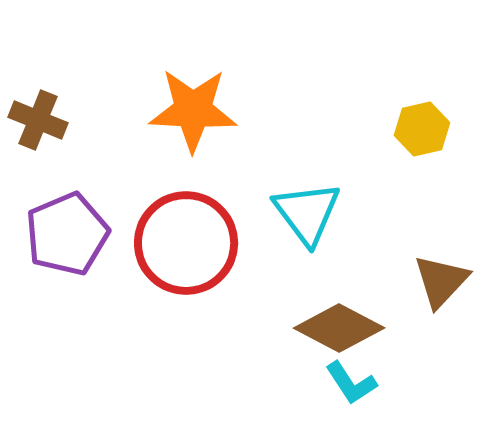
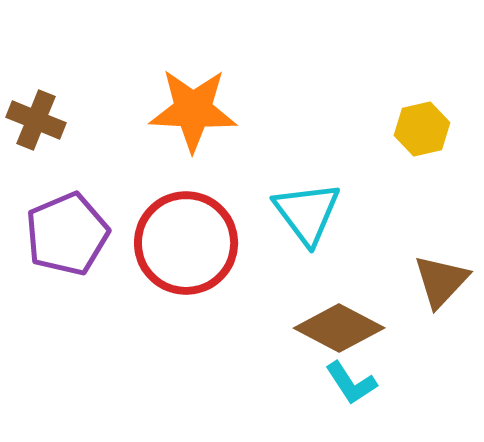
brown cross: moved 2 px left
